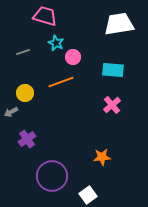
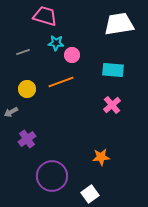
cyan star: rotated 21 degrees counterclockwise
pink circle: moved 1 px left, 2 px up
yellow circle: moved 2 px right, 4 px up
orange star: moved 1 px left
white square: moved 2 px right, 1 px up
